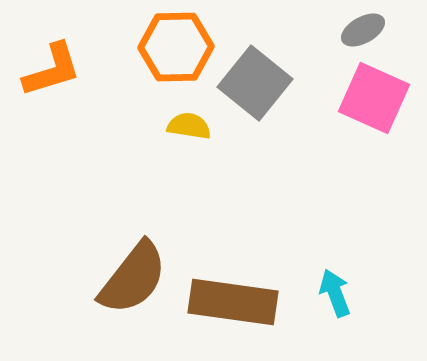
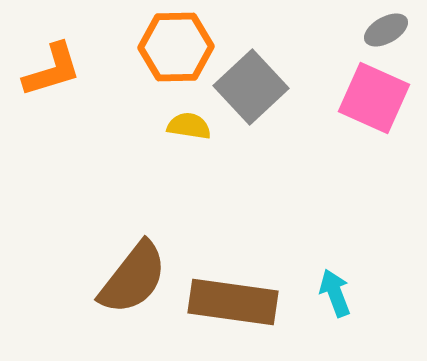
gray ellipse: moved 23 px right
gray square: moved 4 px left, 4 px down; rotated 8 degrees clockwise
